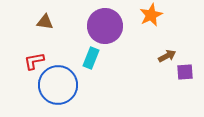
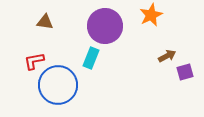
purple square: rotated 12 degrees counterclockwise
